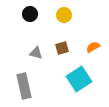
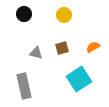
black circle: moved 6 px left
